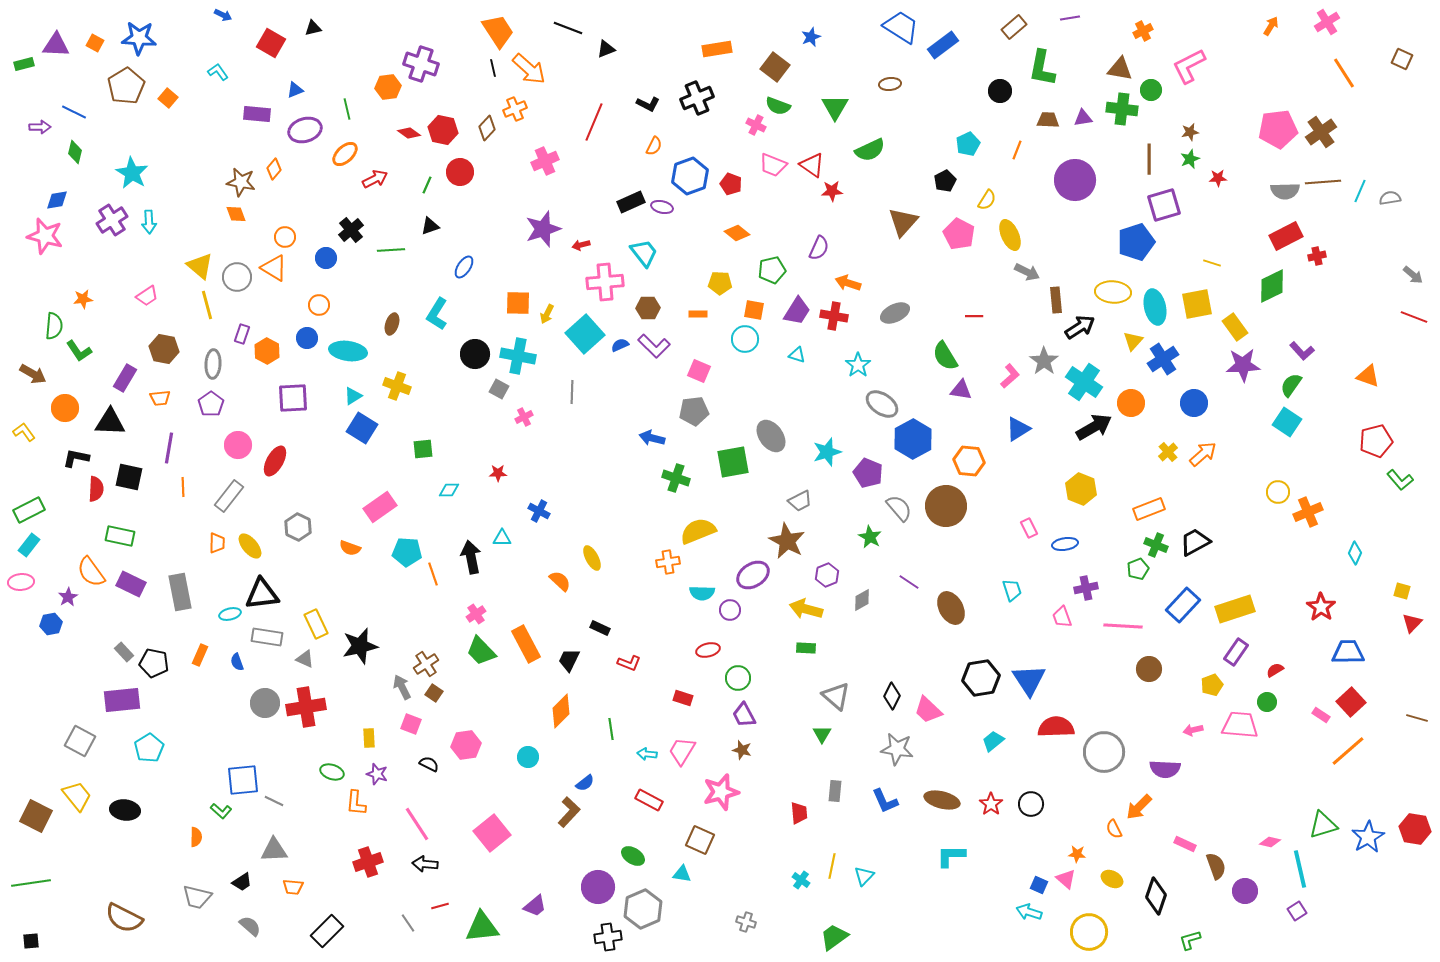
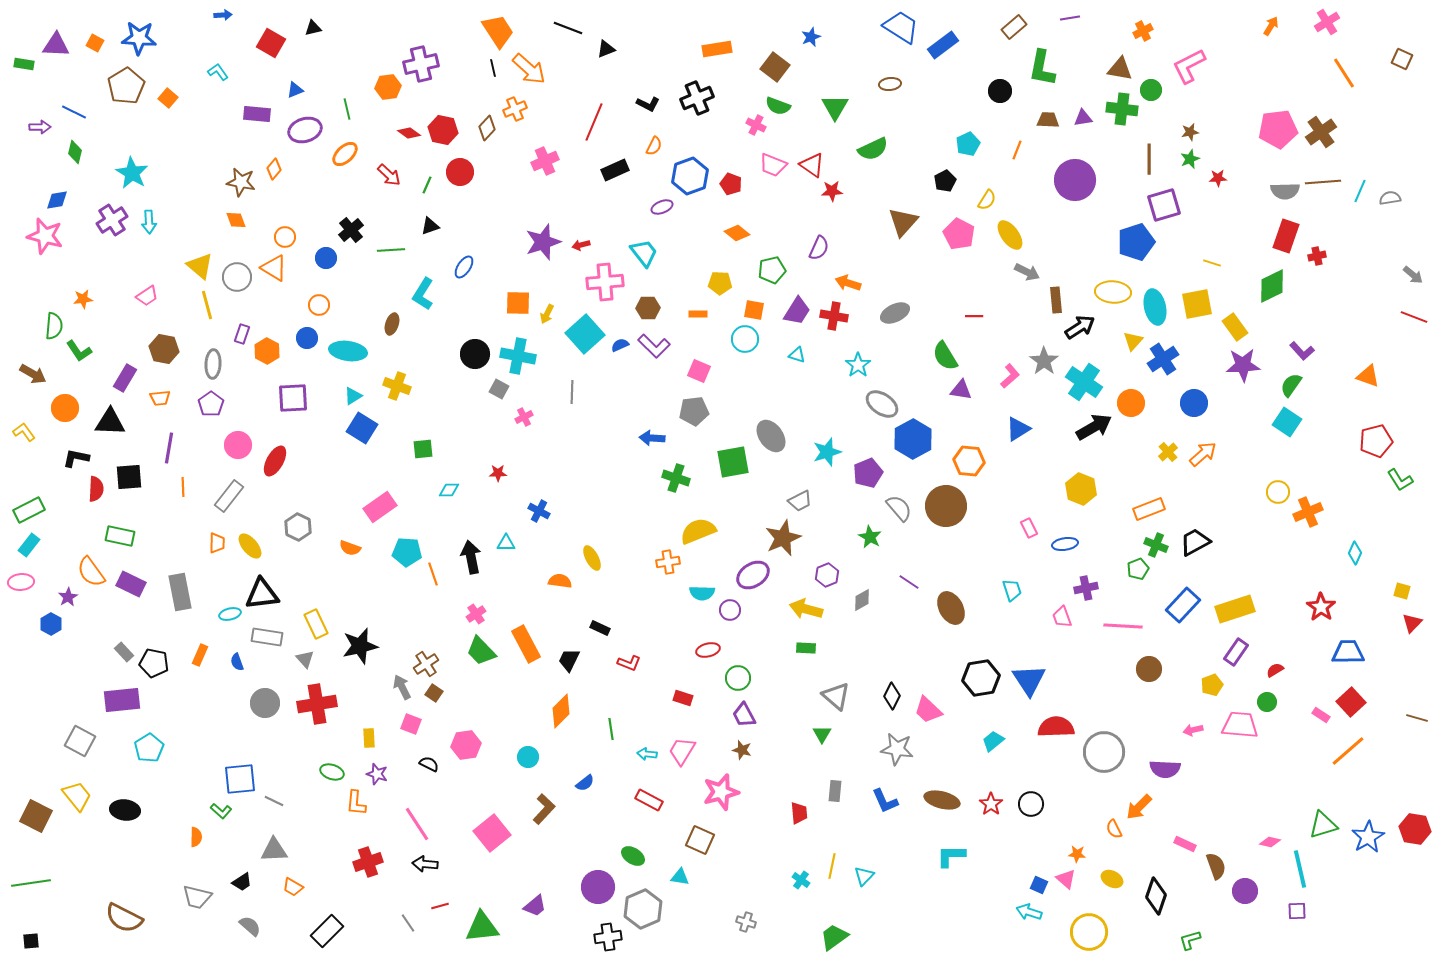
blue arrow at (223, 15): rotated 30 degrees counterclockwise
green rectangle at (24, 64): rotated 24 degrees clockwise
purple cross at (421, 64): rotated 32 degrees counterclockwise
green semicircle at (870, 150): moved 3 px right, 1 px up
red arrow at (375, 179): moved 14 px right, 4 px up; rotated 70 degrees clockwise
black rectangle at (631, 202): moved 16 px left, 32 px up
purple ellipse at (662, 207): rotated 35 degrees counterclockwise
orange diamond at (236, 214): moved 6 px down
purple star at (543, 229): moved 13 px down
yellow ellipse at (1010, 235): rotated 12 degrees counterclockwise
red rectangle at (1286, 236): rotated 44 degrees counterclockwise
cyan L-shape at (437, 314): moved 14 px left, 20 px up
blue arrow at (652, 438): rotated 10 degrees counterclockwise
purple pentagon at (868, 473): rotated 28 degrees clockwise
black square at (129, 477): rotated 16 degrees counterclockwise
green L-shape at (1400, 480): rotated 8 degrees clockwise
cyan triangle at (502, 538): moved 4 px right, 5 px down
brown star at (787, 541): moved 4 px left, 3 px up; rotated 21 degrees clockwise
orange semicircle at (560, 581): rotated 35 degrees counterclockwise
blue hexagon at (51, 624): rotated 20 degrees counterclockwise
gray triangle at (305, 659): rotated 24 degrees clockwise
red cross at (306, 707): moved 11 px right, 3 px up
blue square at (243, 780): moved 3 px left, 1 px up
brown L-shape at (569, 812): moved 25 px left, 3 px up
cyan triangle at (682, 874): moved 2 px left, 3 px down
orange trapezoid at (293, 887): rotated 25 degrees clockwise
purple square at (1297, 911): rotated 30 degrees clockwise
